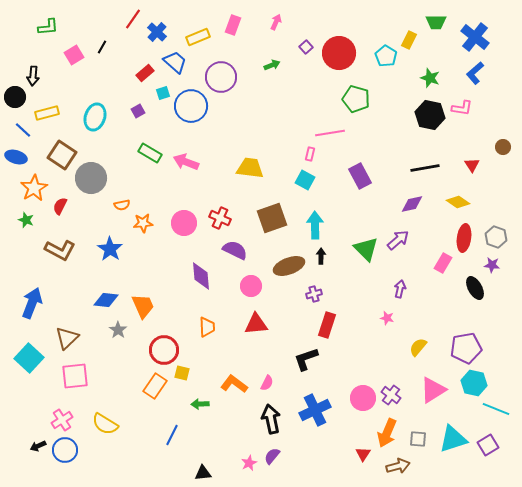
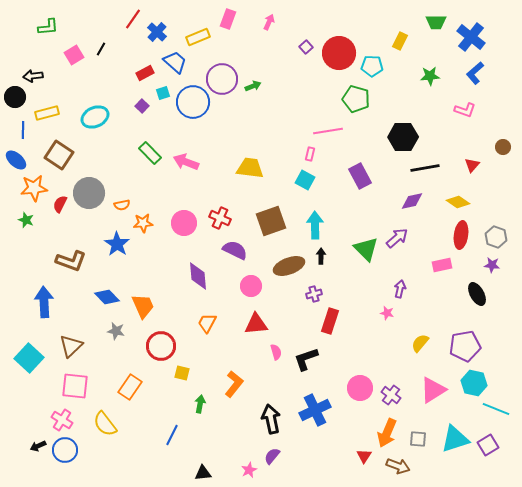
pink arrow at (276, 22): moved 7 px left
pink rectangle at (233, 25): moved 5 px left, 6 px up
blue cross at (475, 37): moved 4 px left
yellow rectangle at (409, 40): moved 9 px left, 1 px down
black line at (102, 47): moved 1 px left, 2 px down
cyan pentagon at (386, 56): moved 14 px left, 10 px down; rotated 30 degrees counterclockwise
green arrow at (272, 65): moved 19 px left, 21 px down
red rectangle at (145, 73): rotated 12 degrees clockwise
black arrow at (33, 76): rotated 78 degrees clockwise
purple circle at (221, 77): moved 1 px right, 2 px down
green star at (430, 78): moved 2 px up; rotated 24 degrees counterclockwise
blue circle at (191, 106): moved 2 px right, 4 px up
pink L-shape at (462, 108): moved 3 px right, 2 px down; rotated 10 degrees clockwise
purple square at (138, 111): moved 4 px right, 5 px up; rotated 16 degrees counterclockwise
black hexagon at (430, 115): moved 27 px left, 22 px down; rotated 12 degrees counterclockwise
cyan ellipse at (95, 117): rotated 48 degrees clockwise
blue line at (23, 130): rotated 48 degrees clockwise
pink line at (330, 133): moved 2 px left, 2 px up
green rectangle at (150, 153): rotated 15 degrees clockwise
brown square at (62, 155): moved 3 px left
blue ellipse at (16, 157): moved 3 px down; rotated 25 degrees clockwise
red triangle at (472, 165): rotated 14 degrees clockwise
gray circle at (91, 178): moved 2 px left, 15 px down
orange star at (34, 188): rotated 24 degrees clockwise
purple diamond at (412, 204): moved 3 px up
red semicircle at (60, 206): moved 2 px up
brown square at (272, 218): moved 1 px left, 3 px down
red ellipse at (464, 238): moved 3 px left, 3 px up
purple arrow at (398, 240): moved 1 px left, 2 px up
blue star at (110, 249): moved 7 px right, 5 px up
brown L-shape at (60, 250): moved 11 px right, 11 px down; rotated 8 degrees counterclockwise
pink rectangle at (443, 263): moved 1 px left, 2 px down; rotated 48 degrees clockwise
purple diamond at (201, 276): moved 3 px left
black ellipse at (475, 288): moved 2 px right, 6 px down
blue diamond at (106, 300): moved 1 px right, 3 px up; rotated 40 degrees clockwise
blue arrow at (32, 303): moved 12 px right, 1 px up; rotated 24 degrees counterclockwise
pink star at (387, 318): moved 5 px up
red rectangle at (327, 325): moved 3 px right, 4 px up
orange trapezoid at (207, 327): moved 4 px up; rotated 150 degrees counterclockwise
gray star at (118, 330): moved 2 px left, 1 px down; rotated 24 degrees counterclockwise
brown triangle at (67, 338): moved 4 px right, 8 px down
yellow semicircle at (418, 347): moved 2 px right, 4 px up
purple pentagon at (466, 348): moved 1 px left, 2 px up
red circle at (164, 350): moved 3 px left, 4 px up
pink square at (75, 376): moved 10 px down; rotated 12 degrees clockwise
pink semicircle at (267, 383): moved 9 px right, 31 px up; rotated 42 degrees counterclockwise
orange L-shape at (234, 384): rotated 92 degrees clockwise
orange rectangle at (155, 386): moved 25 px left, 1 px down
pink circle at (363, 398): moved 3 px left, 10 px up
green arrow at (200, 404): rotated 102 degrees clockwise
pink cross at (62, 420): rotated 25 degrees counterclockwise
yellow semicircle at (105, 424): rotated 20 degrees clockwise
cyan triangle at (453, 439): moved 2 px right
red triangle at (363, 454): moved 1 px right, 2 px down
pink star at (249, 463): moved 7 px down
brown arrow at (398, 466): rotated 35 degrees clockwise
